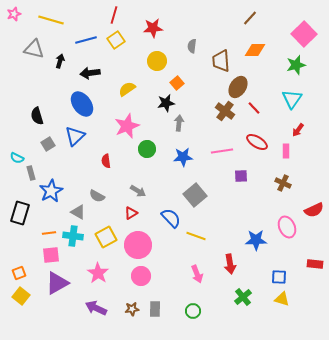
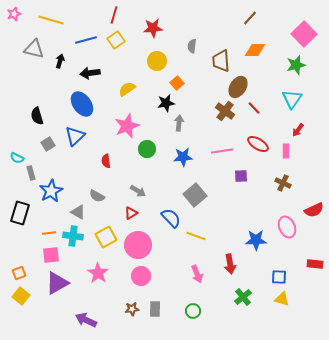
red ellipse at (257, 142): moved 1 px right, 2 px down
purple arrow at (96, 308): moved 10 px left, 12 px down
